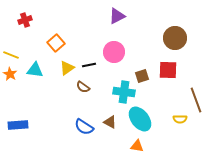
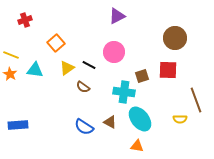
black line: rotated 40 degrees clockwise
